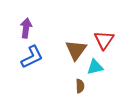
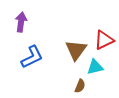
purple arrow: moved 5 px left, 6 px up
red triangle: rotated 30 degrees clockwise
brown semicircle: rotated 24 degrees clockwise
